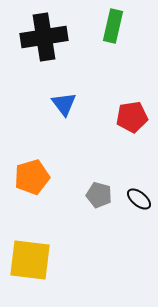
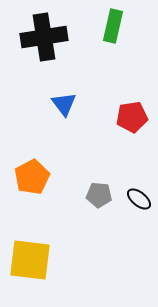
orange pentagon: rotated 12 degrees counterclockwise
gray pentagon: rotated 10 degrees counterclockwise
